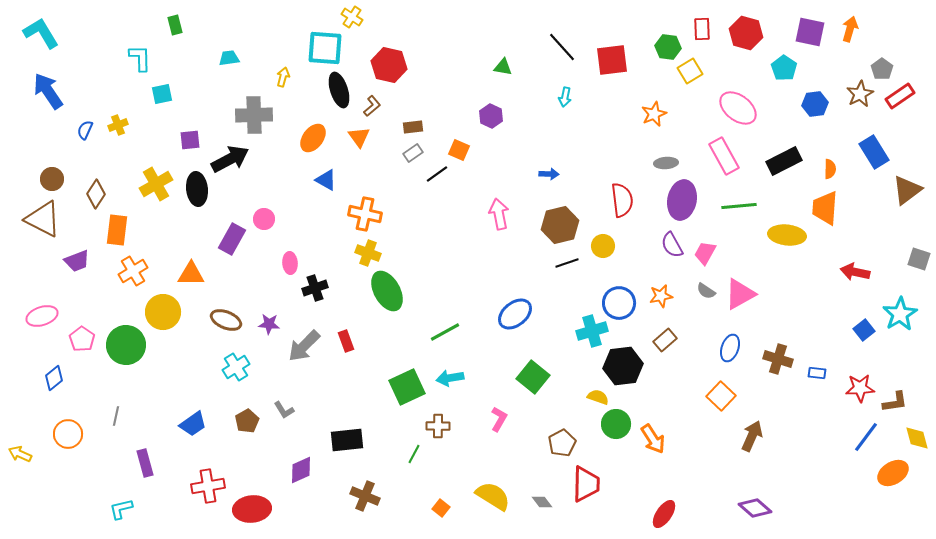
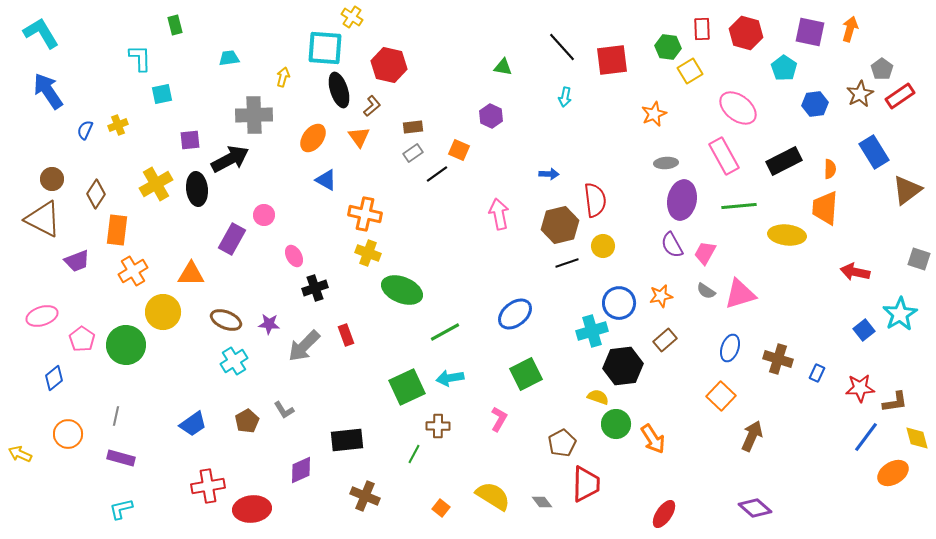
red semicircle at (622, 200): moved 27 px left
pink circle at (264, 219): moved 4 px up
pink ellipse at (290, 263): moved 4 px right, 7 px up; rotated 25 degrees counterclockwise
green ellipse at (387, 291): moved 15 px right, 1 px up; rotated 39 degrees counterclockwise
pink triangle at (740, 294): rotated 12 degrees clockwise
red rectangle at (346, 341): moved 6 px up
cyan cross at (236, 367): moved 2 px left, 6 px up
blue rectangle at (817, 373): rotated 72 degrees counterclockwise
green square at (533, 377): moved 7 px left, 3 px up; rotated 24 degrees clockwise
purple rectangle at (145, 463): moved 24 px left, 5 px up; rotated 60 degrees counterclockwise
